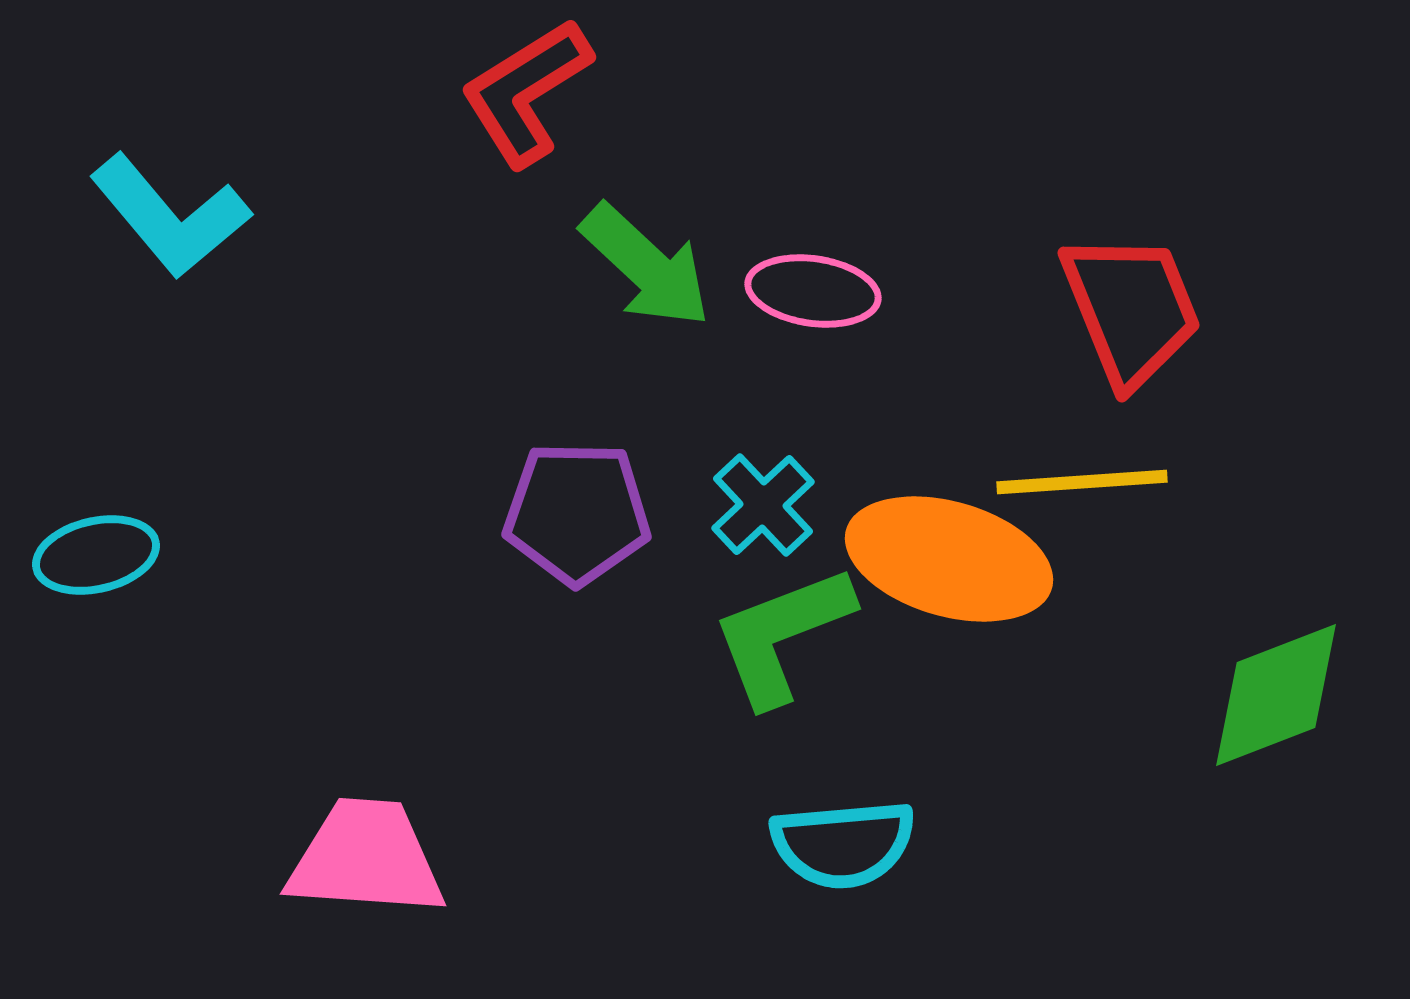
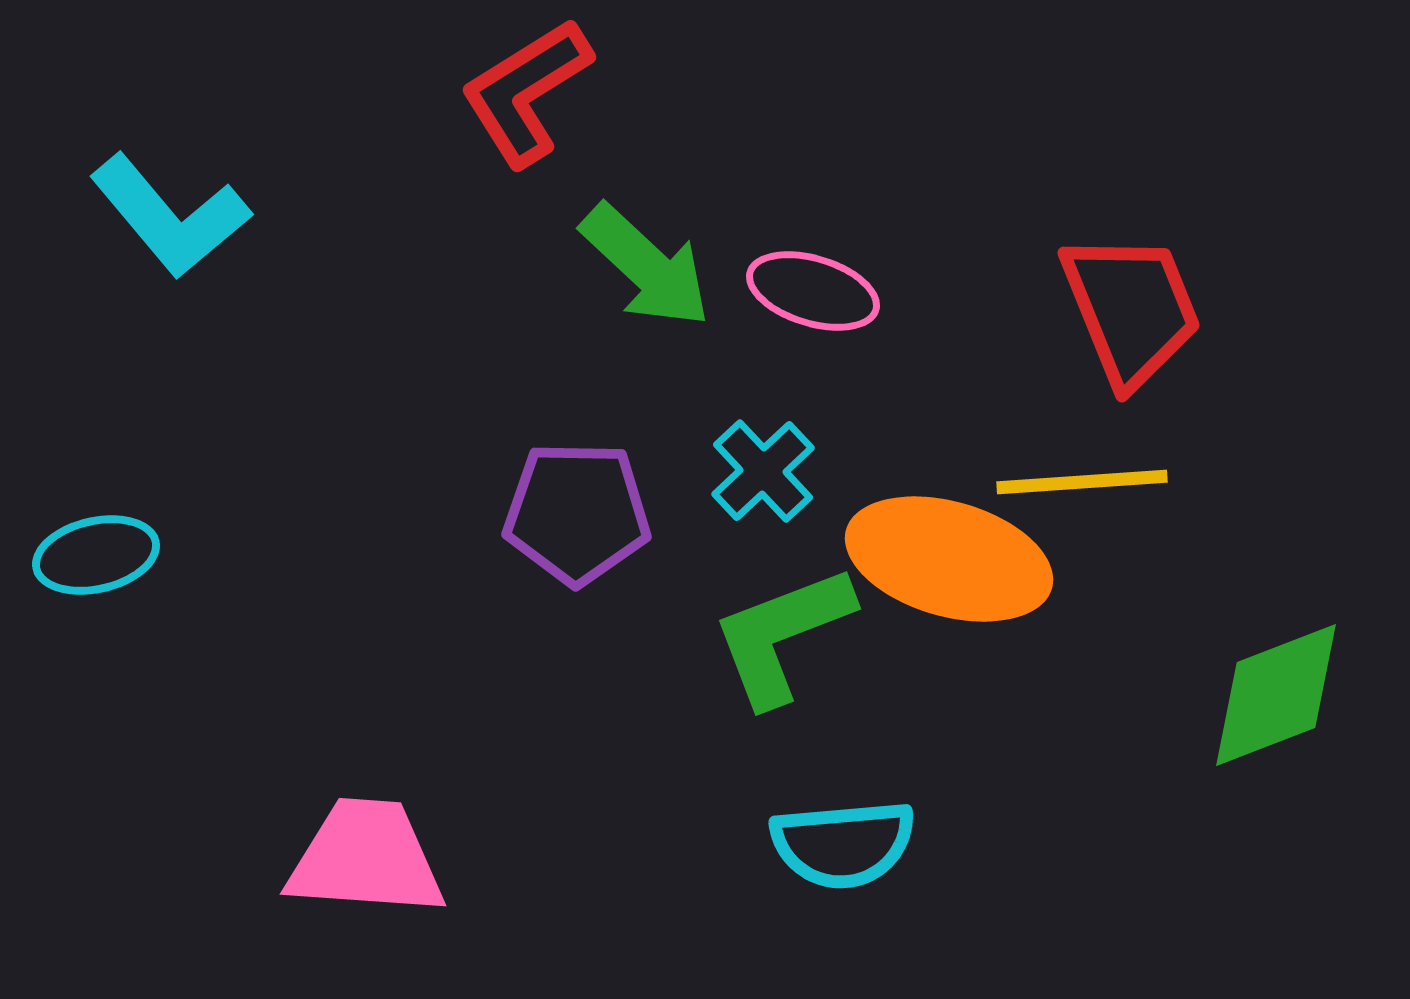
pink ellipse: rotated 9 degrees clockwise
cyan cross: moved 34 px up
